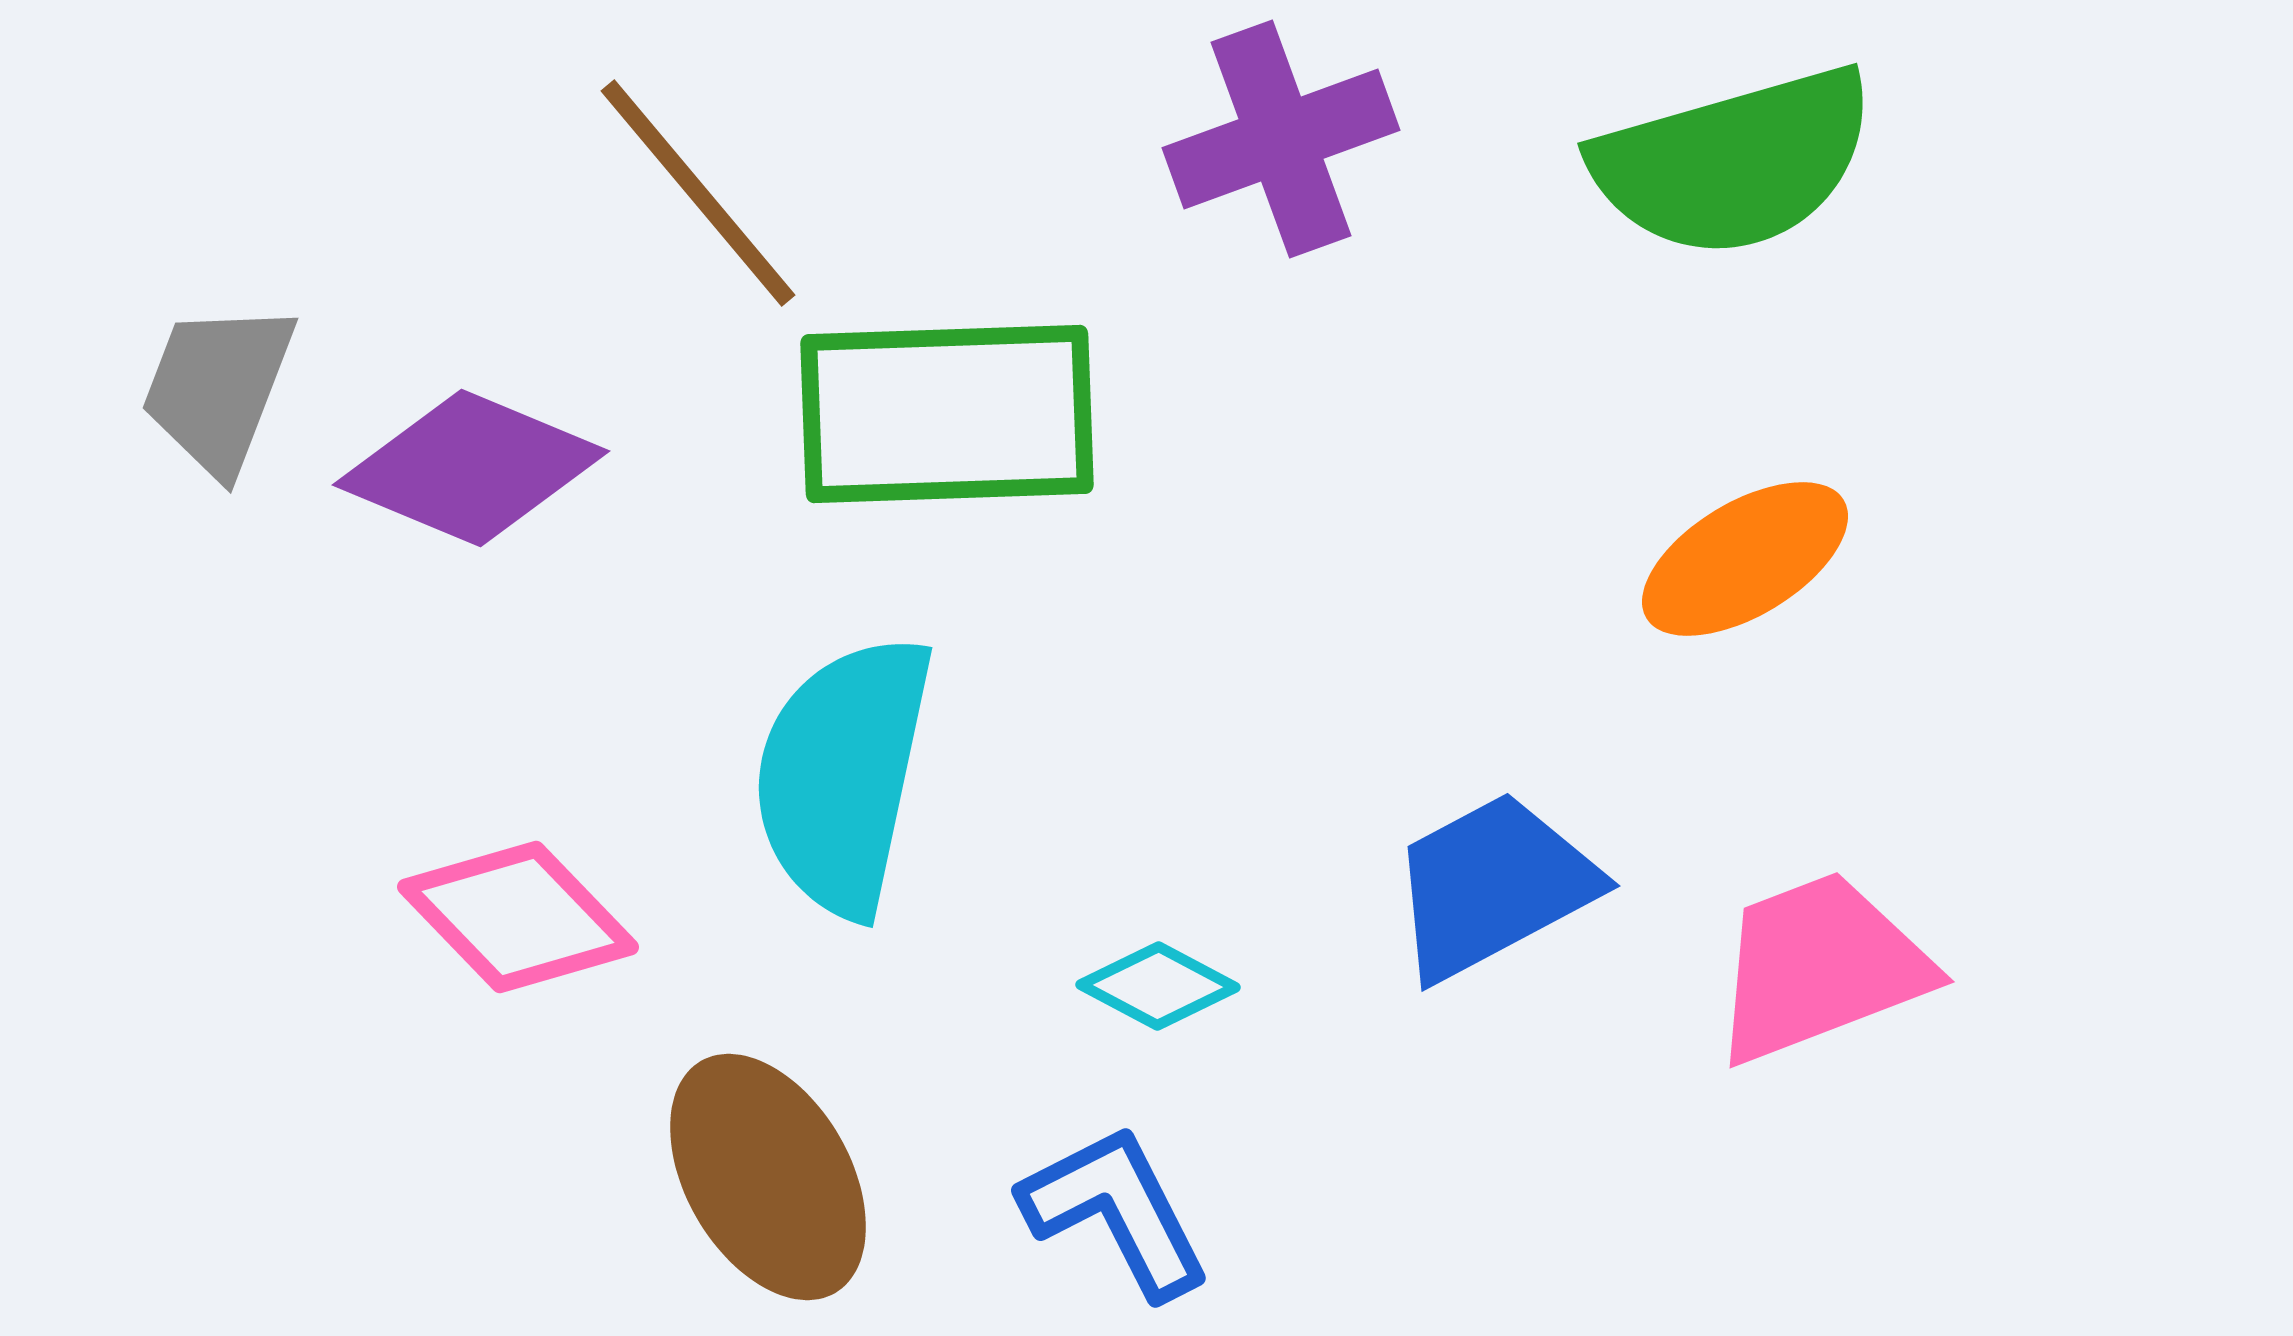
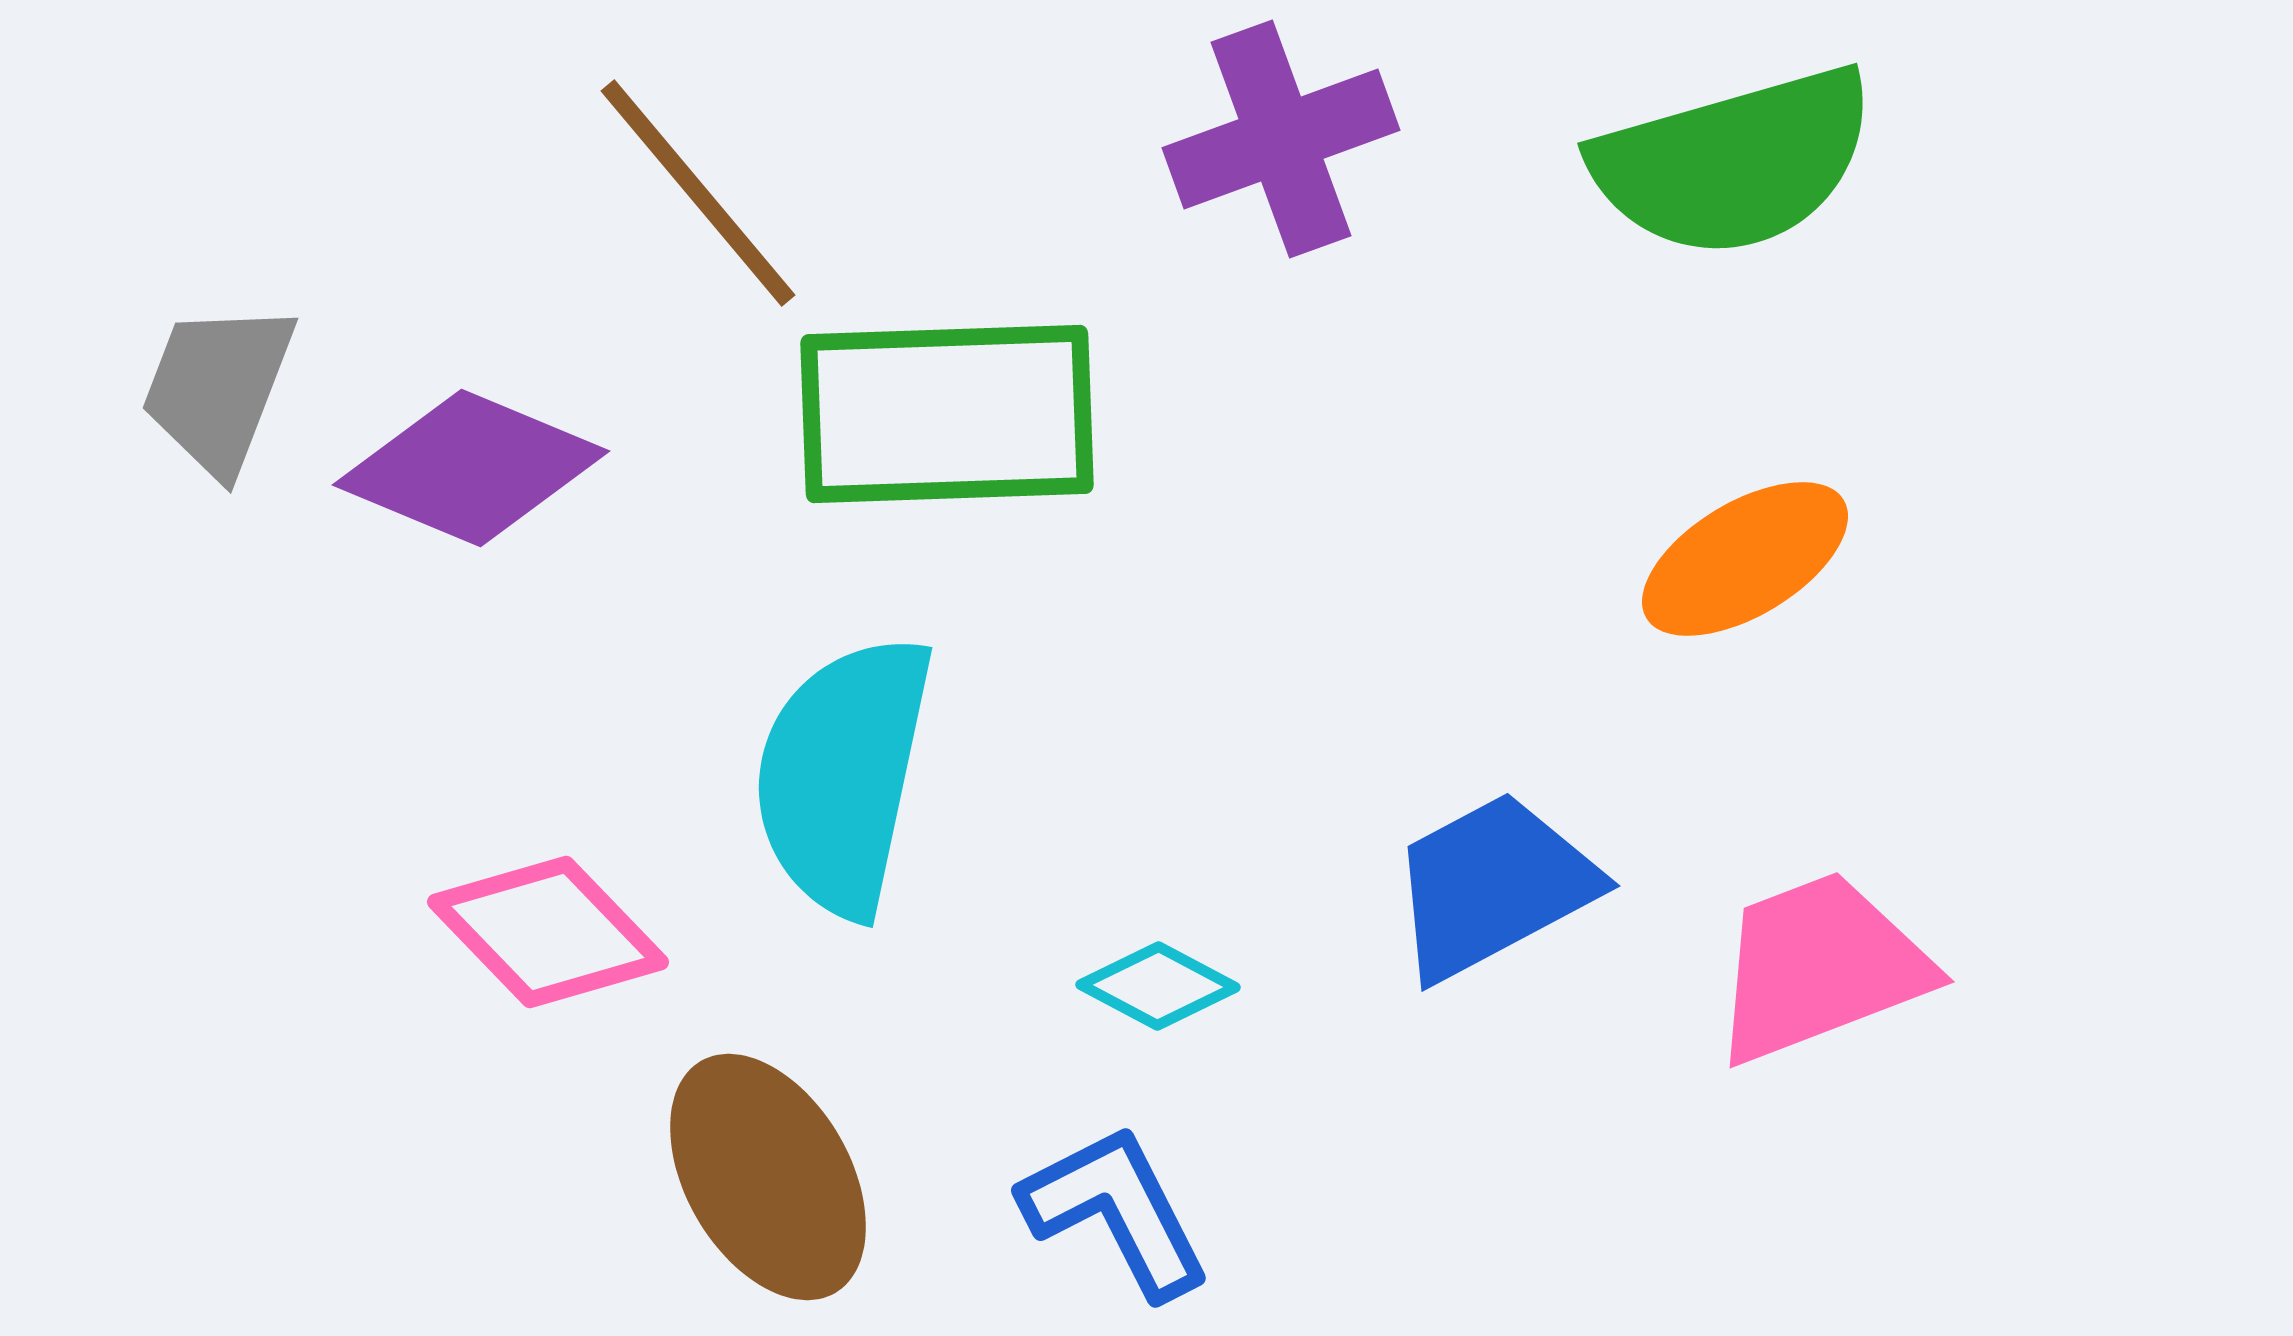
pink diamond: moved 30 px right, 15 px down
